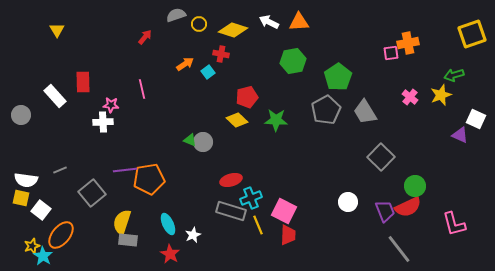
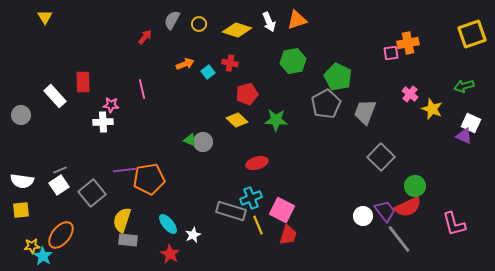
gray semicircle at (176, 15): moved 4 px left, 5 px down; rotated 42 degrees counterclockwise
white arrow at (269, 22): rotated 138 degrees counterclockwise
orange triangle at (299, 22): moved 2 px left, 2 px up; rotated 15 degrees counterclockwise
yellow triangle at (57, 30): moved 12 px left, 13 px up
yellow diamond at (233, 30): moved 4 px right
red cross at (221, 54): moved 9 px right, 9 px down
orange arrow at (185, 64): rotated 12 degrees clockwise
green arrow at (454, 75): moved 10 px right, 11 px down
green pentagon at (338, 77): rotated 12 degrees counterclockwise
yellow star at (441, 95): moved 9 px left, 14 px down; rotated 30 degrees counterclockwise
red pentagon at (247, 97): moved 3 px up
pink cross at (410, 97): moved 3 px up
gray pentagon at (326, 110): moved 6 px up
gray trapezoid at (365, 112): rotated 52 degrees clockwise
white square at (476, 119): moved 5 px left, 4 px down
purple triangle at (460, 135): moved 4 px right, 1 px down
white semicircle at (26, 180): moved 4 px left, 1 px down
red ellipse at (231, 180): moved 26 px right, 17 px up
yellow square at (21, 198): moved 12 px down; rotated 18 degrees counterclockwise
white circle at (348, 202): moved 15 px right, 14 px down
white square at (41, 210): moved 18 px right, 25 px up; rotated 18 degrees clockwise
pink square at (284, 211): moved 2 px left, 1 px up
purple trapezoid at (385, 211): rotated 15 degrees counterclockwise
yellow semicircle at (122, 222): moved 2 px up
cyan ellipse at (168, 224): rotated 15 degrees counterclockwise
red trapezoid at (288, 235): rotated 15 degrees clockwise
yellow star at (32, 246): rotated 14 degrees clockwise
gray line at (399, 249): moved 10 px up
